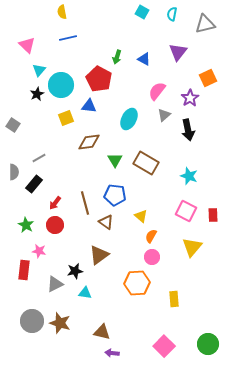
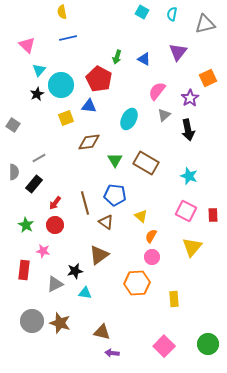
pink star at (39, 251): moved 4 px right
